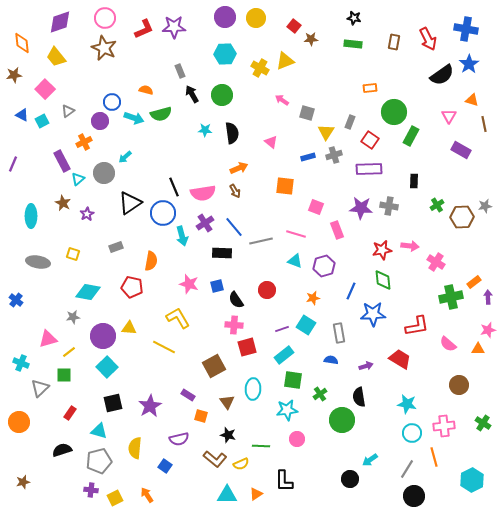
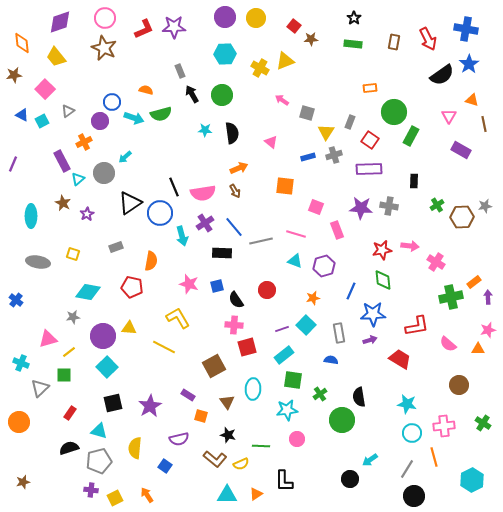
black star at (354, 18): rotated 24 degrees clockwise
blue circle at (163, 213): moved 3 px left
cyan square at (306, 325): rotated 12 degrees clockwise
purple arrow at (366, 366): moved 4 px right, 26 px up
black semicircle at (62, 450): moved 7 px right, 2 px up
